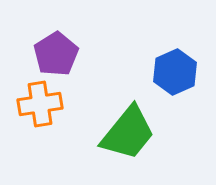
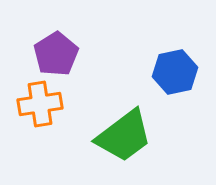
blue hexagon: rotated 12 degrees clockwise
green trapezoid: moved 4 px left, 3 px down; rotated 14 degrees clockwise
